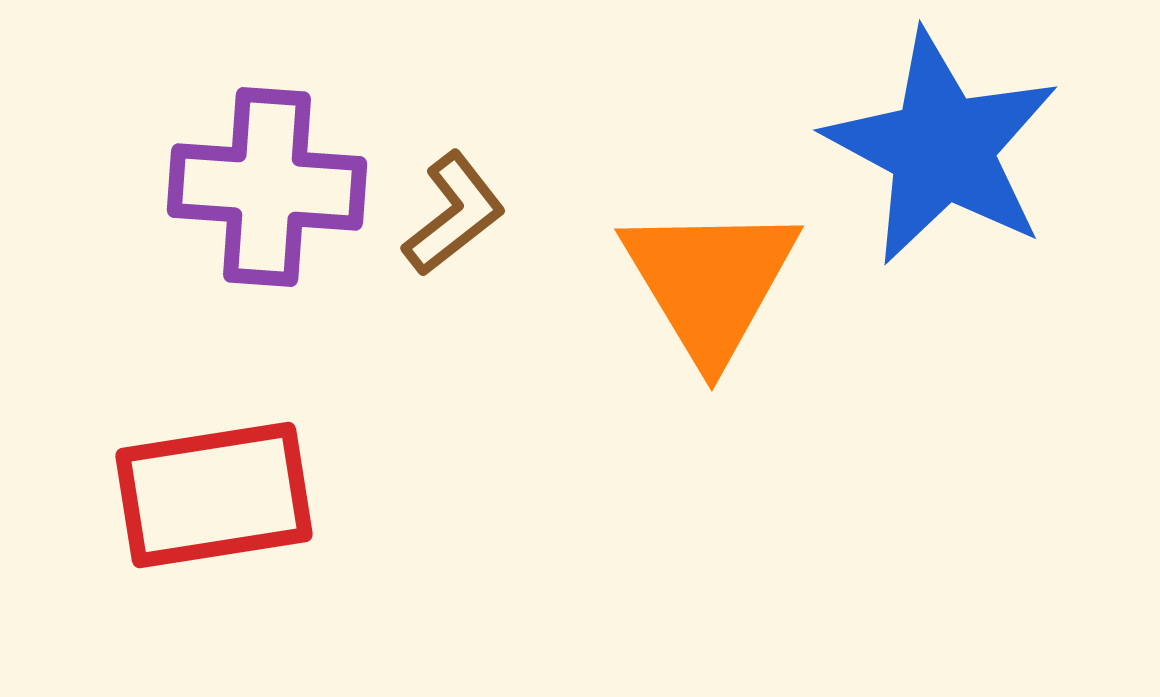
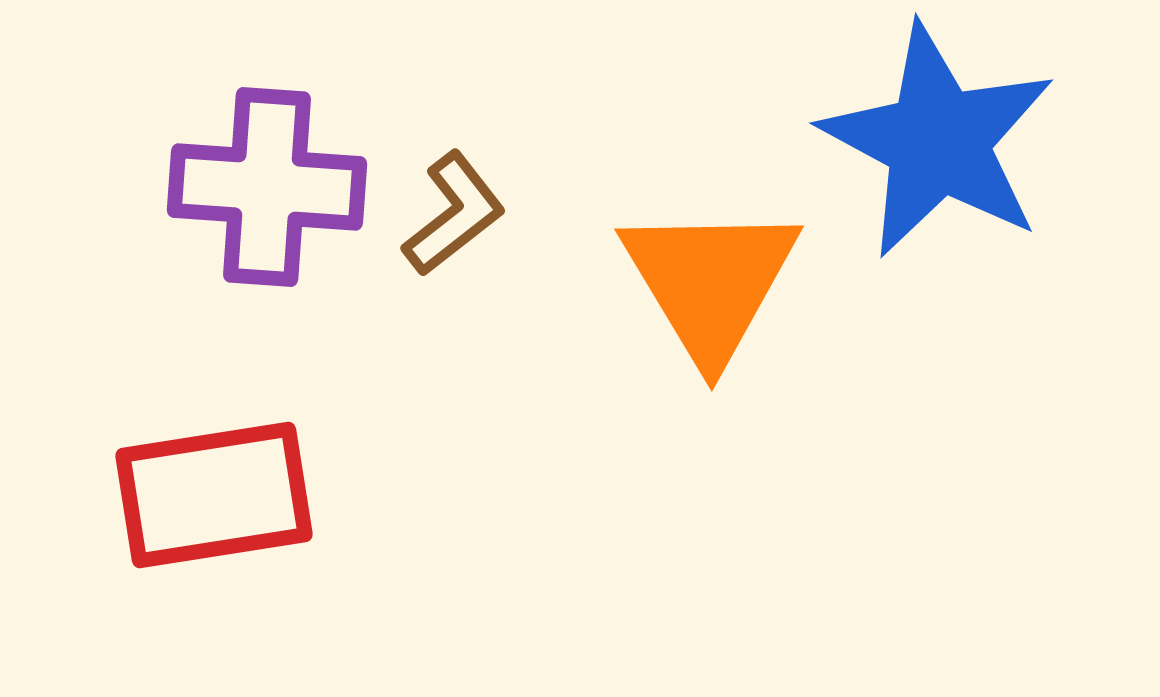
blue star: moved 4 px left, 7 px up
